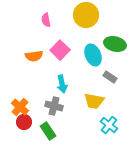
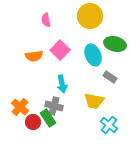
yellow circle: moved 4 px right, 1 px down
red circle: moved 9 px right
green rectangle: moved 13 px up
